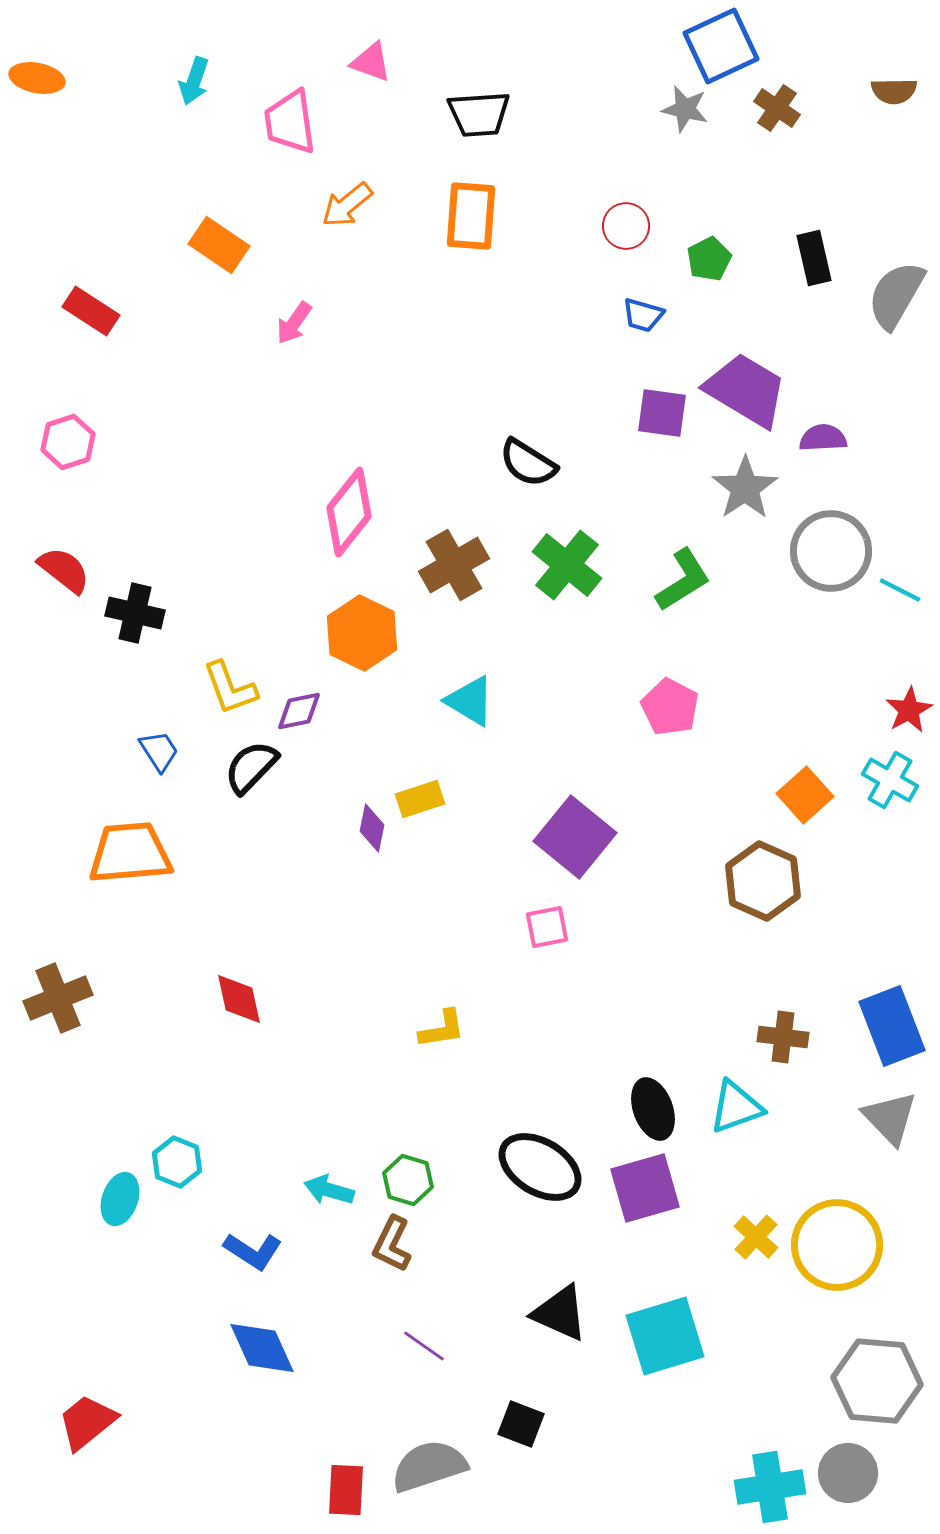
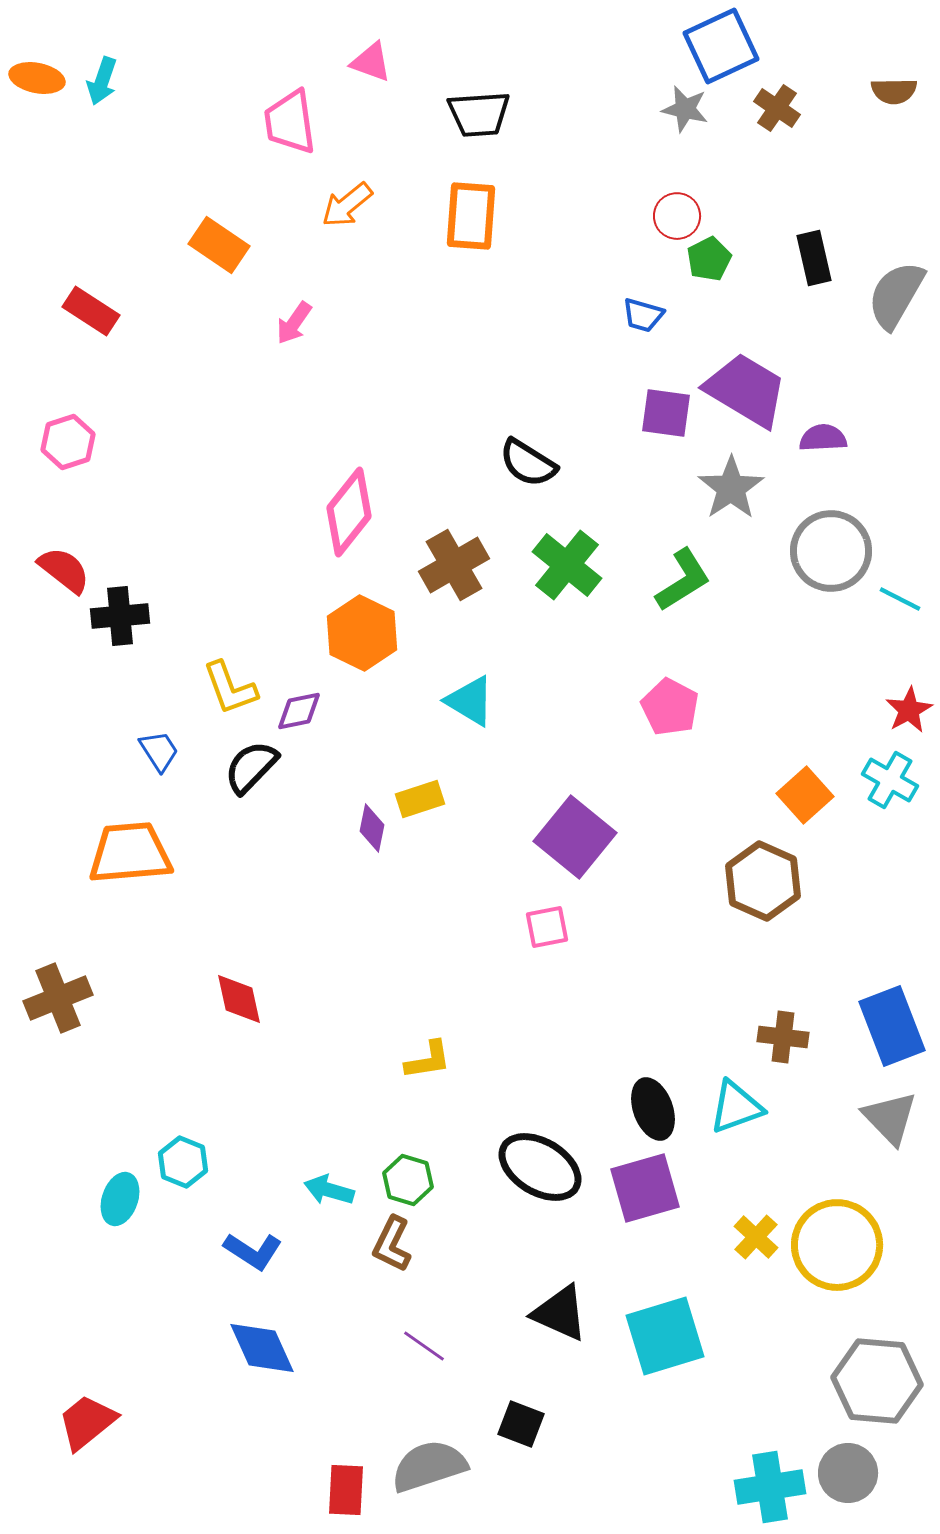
cyan arrow at (194, 81): moved 92 px left
red circle at (626, 226): moved 51 px right, 10 px up
purple square at (662, 413): moved 4 px right
gray star at (745, 488): moved 14 px left
cyan line at (900, 590): moved 9 px down
black cross at (135, 613): moved 15 px left, 3 px down; rotated 18 degrees counterclockwise
yellow L-shape at (442, 1029): moved 14 px left, 31 px down
cyan hexagon at (177, 1162): moved 6 px right
